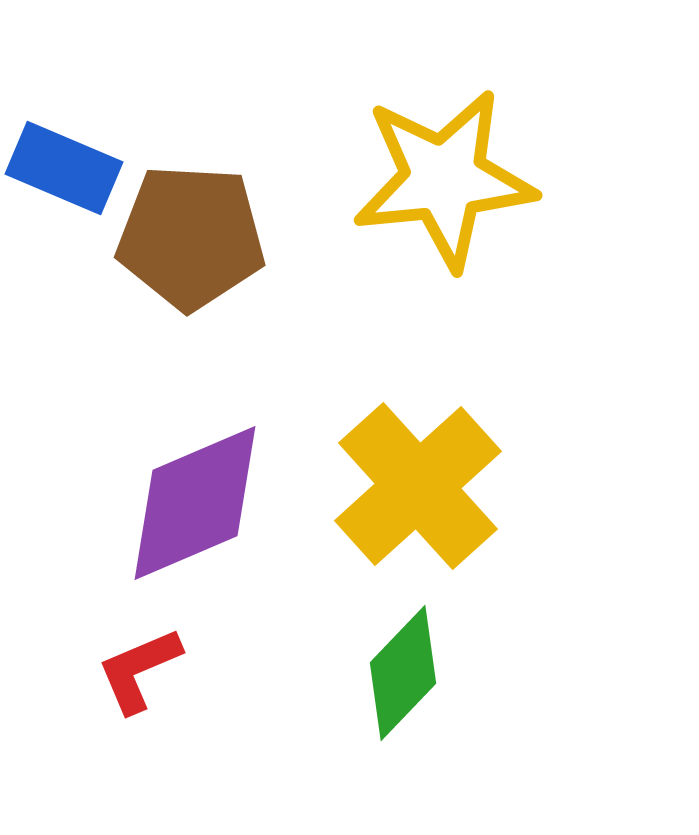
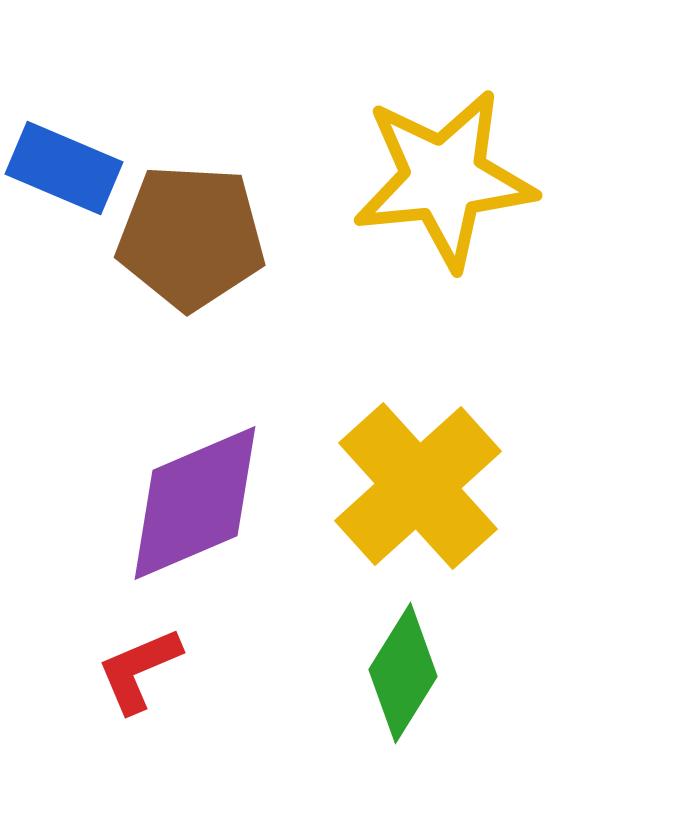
green diamond: rotated 12 degrees counterclockwise
